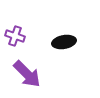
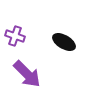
black ellipse: rotated 40 degrees clockwise
